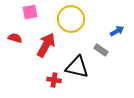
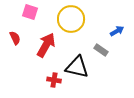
pink square: rotated 28 degrees clockwise
red semicircle: rotated 48 degrees clockwise
